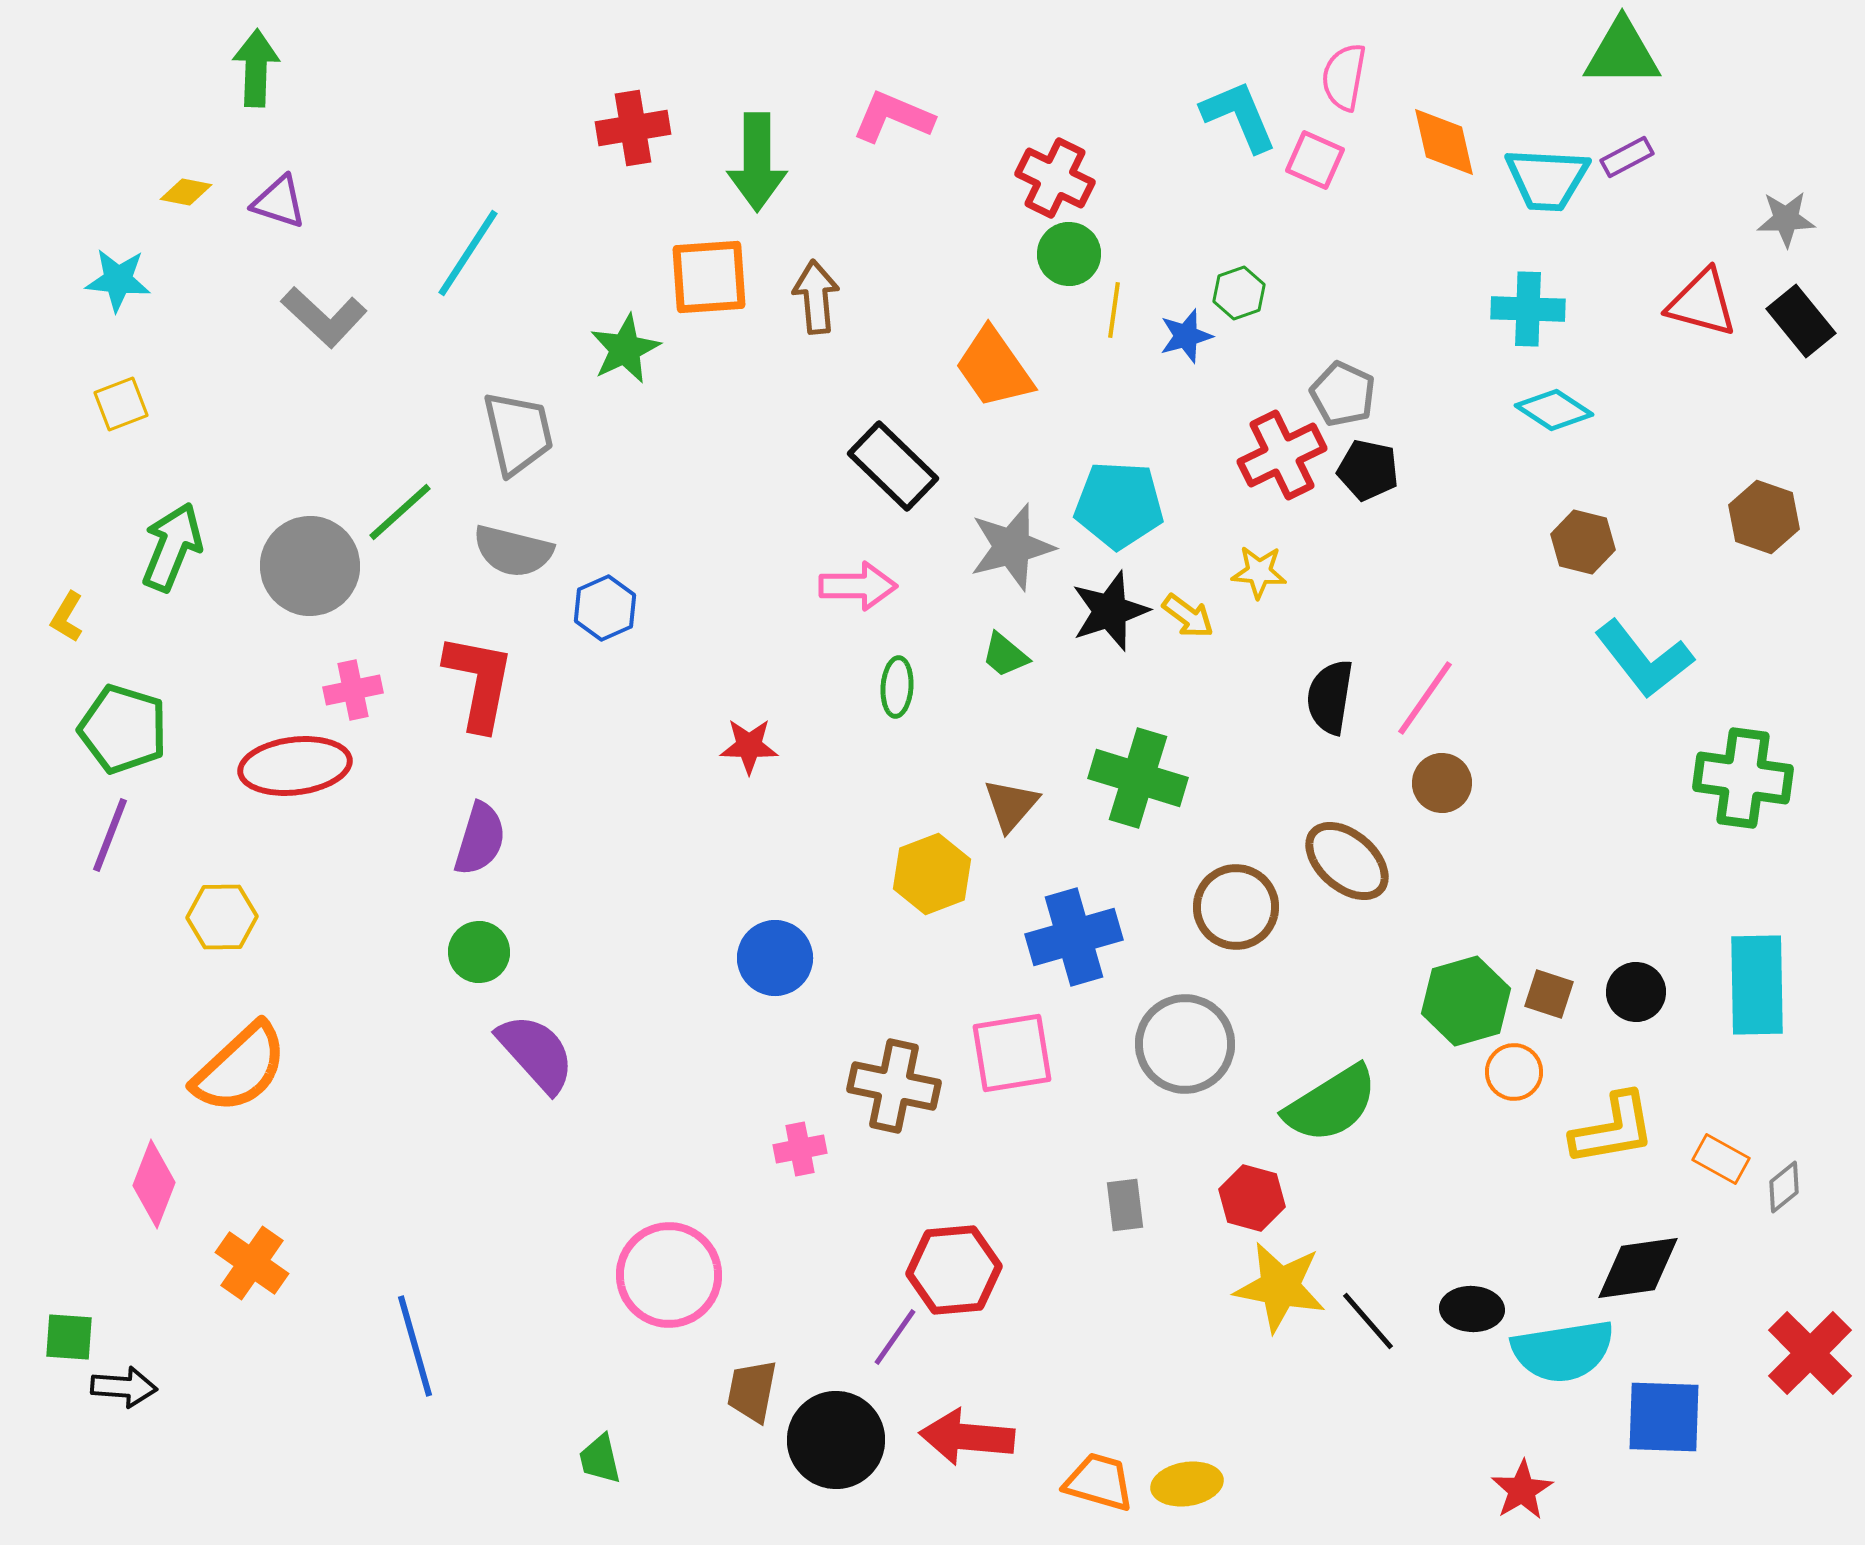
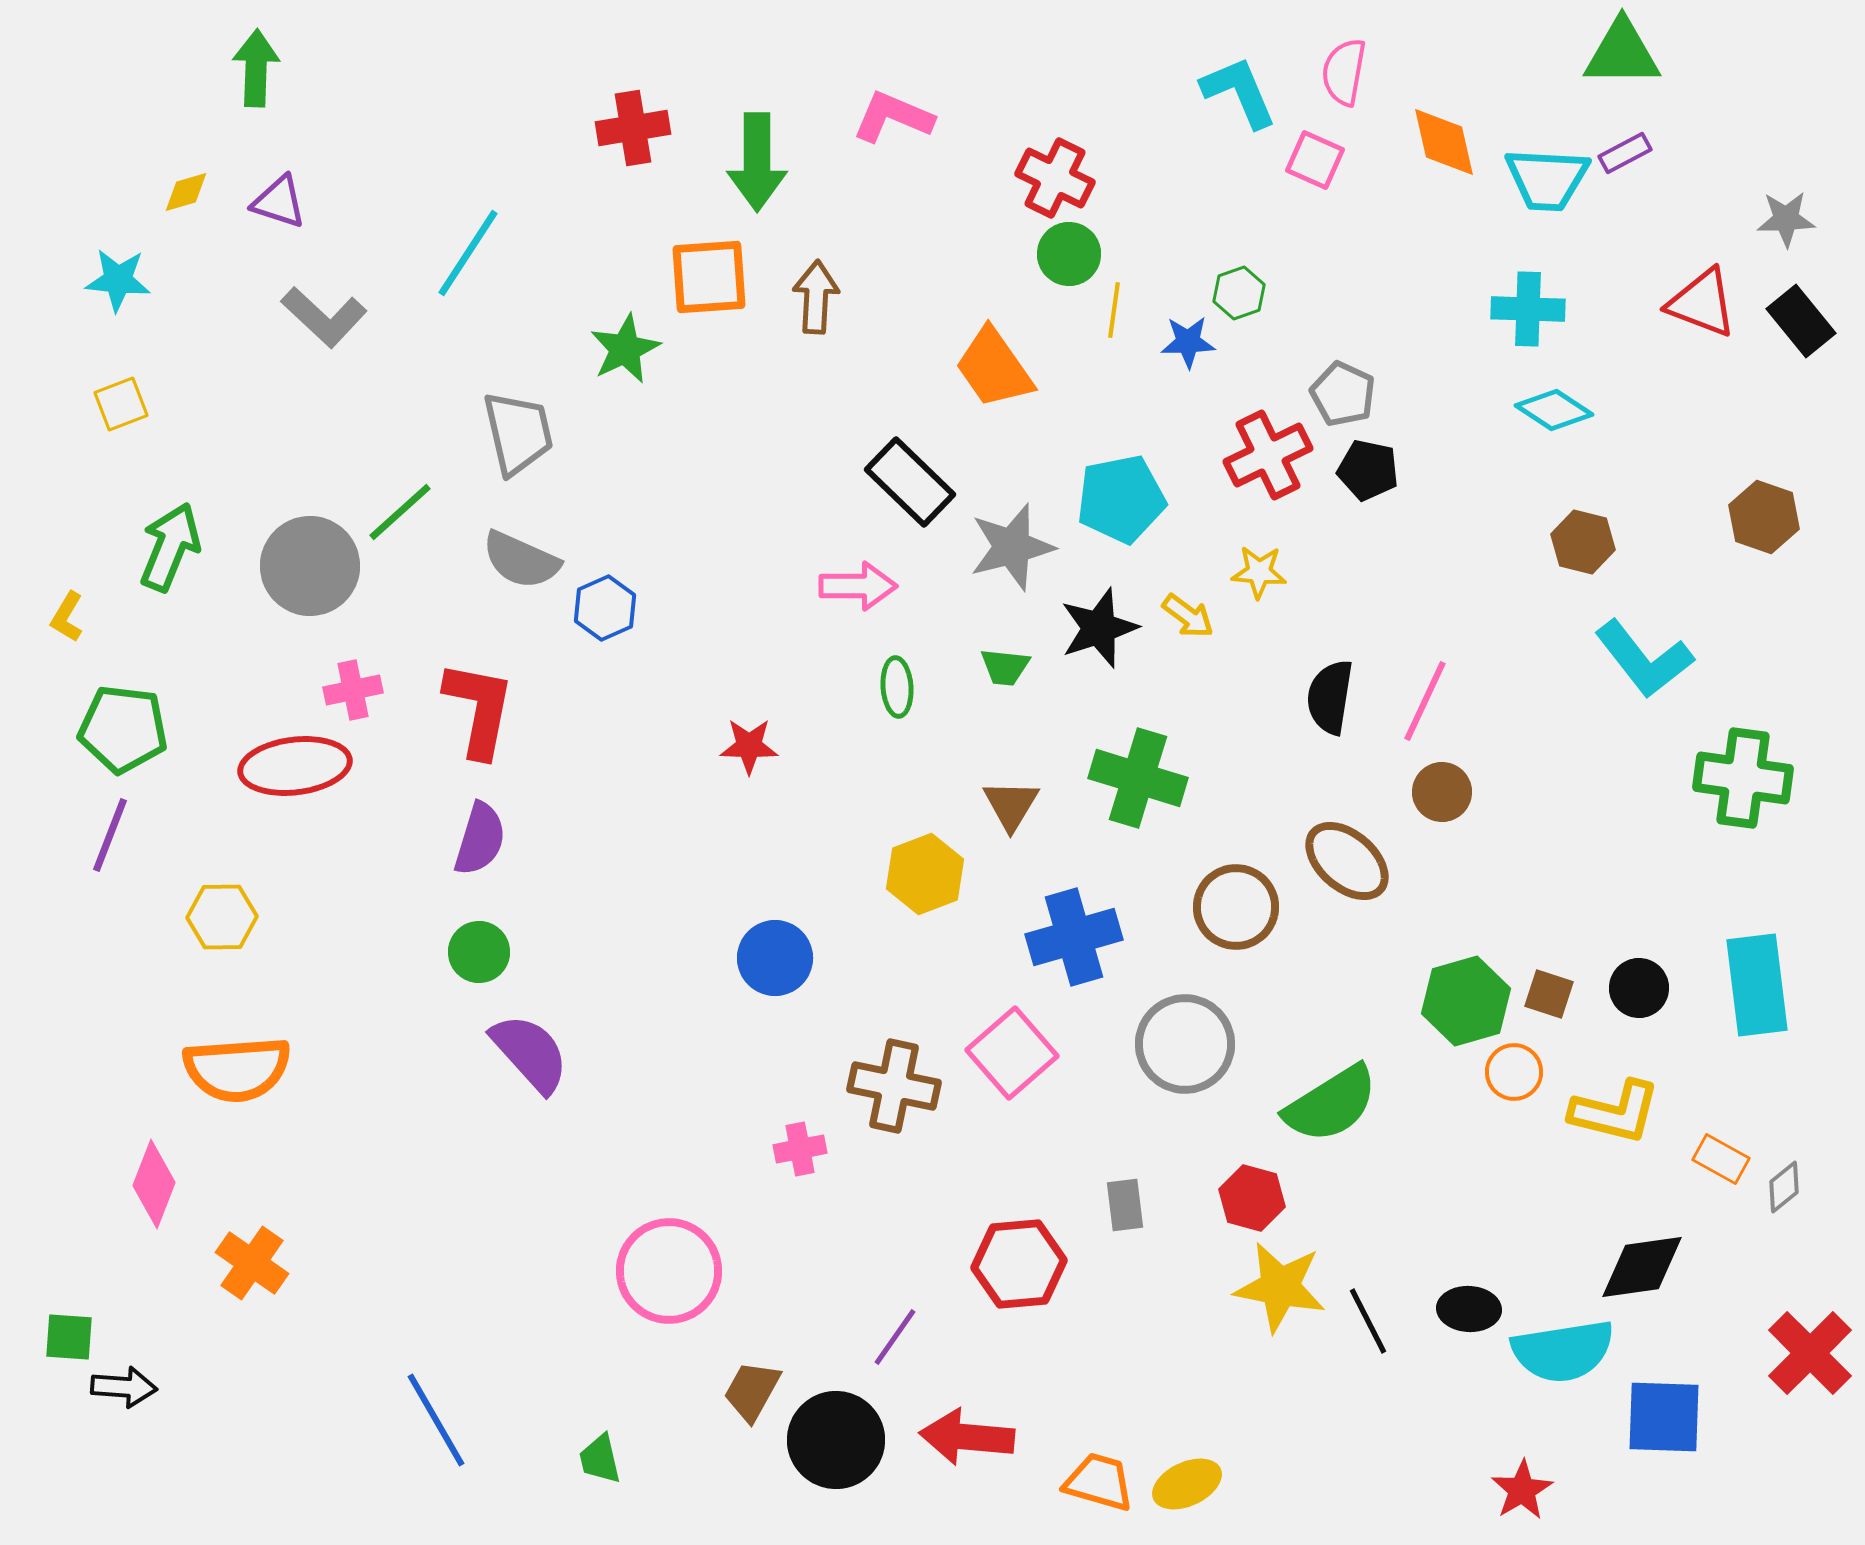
pink semicircle at (1344, 77): moved 5 px up
cyan L-shape at (1239, 116): moved 24 px up
purple rectangle at (1627, 157): moved 2 px left, 4 px up
yellow diamond at (186, 192): rotated 27 degrees counterclockwise
brown arrow at (816, 297): rotated 8 degrees clockwise
red triangle at (1702, 303): rotated 6 degrees clockwise
blue star at (1186, 336): moved 2 px right, 6 px down; rotated 14 degrees clockwise
red cross at (1282, 455): moved 14 px left
black rectangle at (893, 466): moved 17 px right, 16 px down
cyan pentagon at (1119, 505): moved 2 px right, 6 px up; rotated 14 degrees counterclockwise
green arrow at (172, 547): moved 2 px left
gray semicircle at (513, 551): moved 8 px right, 9 px down; rotated 10 degrees clockwise
black star at (1110, 611): moved 11 px left, 17 px down
green trapezoid at (1005, 655): moved 12 px down; rotated 34 degrees counterclockwise
red L-shape at (479, 682): moved 27 px down
green ellipse at (897, 687): rotated 8 degrees counterclockwise
pink line at (1425, 698): moved 3 px down; rotated 10 degrees counterclockwise
green pentagon at (123, 729): rotated 10 degrees counterclockwise
brown circle at (1442, 783): moved 9 px down
brown triangle at (1011, 805): rotated 10 degrees counterclockwise
yellow hexagon at (932, 874): moved 7 px left
cyan rectangle at (1757, 985): rotated 6 degrees counterclockwise
black circle at (1636, 992): moved 3 px right, 4 px up
purple semicircle at (536, 1053): moved 6 px left
pink square at (1012, 1053): rotated 32 degrees counterclockwise
orange semicircle at (240, 1068): moved 3 px left, 1 px down; rotated 39 degrees clockwise
yellow L-shape at (1613, 1129): moved 2 px right, 17 px up; rotated 24 degrees clockwise
black diamond at (1638, 1268): moved 4 px right, 1 px up
red hexagon at (954, 1270): moved 65 px right, 6 px up
pink circle at (669, 1275): moved 4 px up
black ellipse at (1472, 1309): moved 3 px left
black line at (1368, 1321): rotated 14 degrees clockwise
blue line at (415, 1346): moved 21 px right, 74 px down; rotated 14 degrees counterclockwise
brown trapezoid at (752, 1391): rotated 18 degrees clockwise
yellow ellipse at (1187, 1484): rotated 16 degrees counterclockwise
